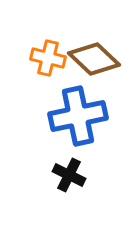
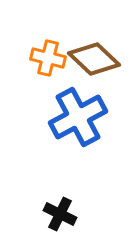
blue cross: moved 1 px down; rotated 16 degrees counterclockwise
black cross: moved 9 px left, 39 px down
